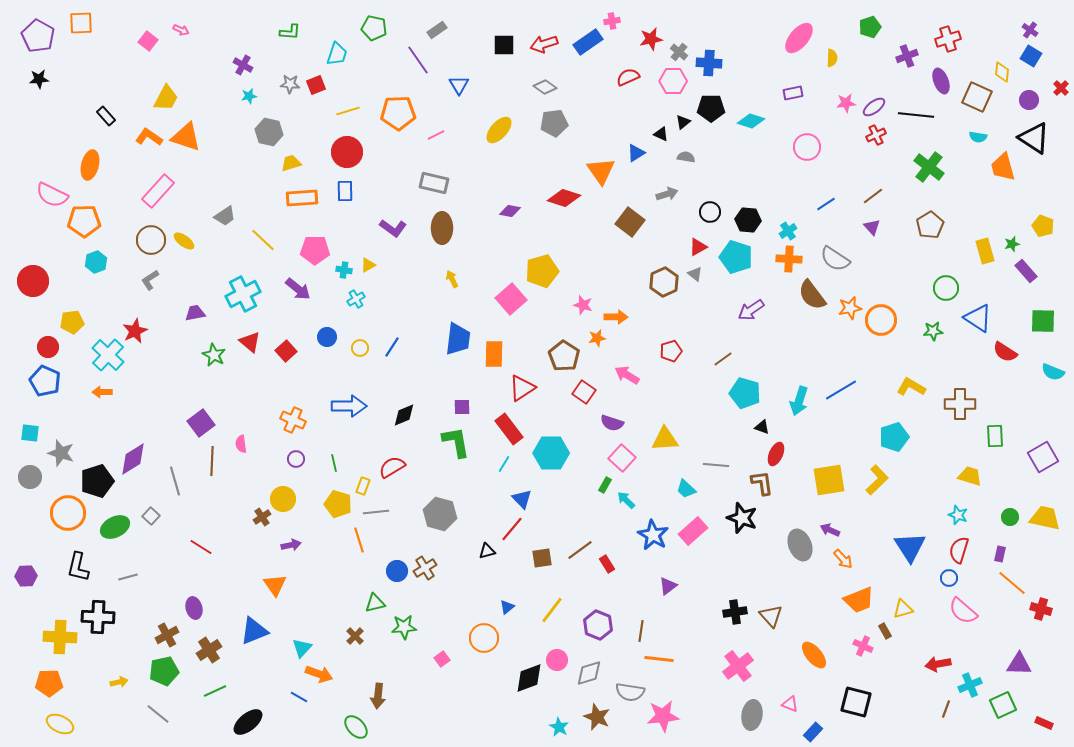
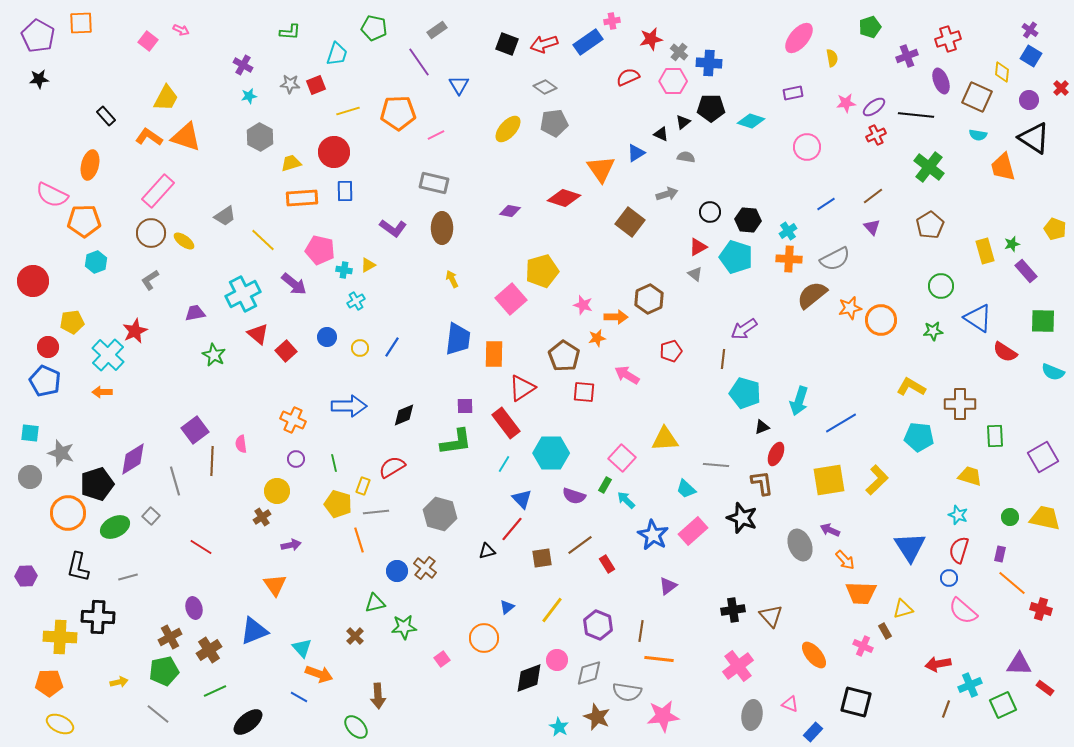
black square at (504, 45): moved 3 px right, 1 px up; rotated 20 degrees clockwise
yellow semicircle at (832, 58): rotated 12 degrees counterclockwise
purple line at (418, 60): moved 1 px right, 2 px down
yellow ellipse at (499, 130): moved 9 px right, 1 px up
gray hexagon at (269, 132): moved 9 px left, 5 px down; rotated 16 degrees clockwise
cyan semicircle at (978, 137): moved 2 px up
red circle at (347, 152): moved 13 px left
orange triangle at (601, 171): moved 2 px up
yellow pentagon at (1043, 226): moved 12 px right, 3 px down
brown circle at (151, 240): moved 7 px up
pink pentagon at (315, 250): moved 5 px right; rotated 12 degrees clockwise
gray semicircle at (835, 259): rotated 60 degrees counterclockwise
brown hexagon at (664, 282): moved 15 px left, 17 px down
green circle at (946, 288): moved 5 px left, 2 px up
purple arrow at (298, 289): moved 4 px left, 5 px up
brown semicircle at (812, 295): rotated 88 degrees clockwise
cyan cross at (356, 299): moved 2 px down
purple arrow at (751, 310): moved 7 px left, 19 px down
red triangle at (250, 342): moved 8 px right, 8 px up
brown line at (723, 359): rotated 48 degrees counterclockwise
blue line at (841, 390): moved 33 px down
red square at (584, 392): rotated 30 degrees counterclockwise
purple square at (462, 407): moved 3 px right, 1 px up
purple square at (201, 423): moved 6 px left, 7 px down
purple semicircle at (612, 423): moved 38 px left, 73 px down
black triangle at (762, 427): rotated 42 degrees counterclockwise
red rectangle at (509, 429): moved 3 px left, 6 px up
cyan pentagon at (894, 437): moved 25 px right; rotated 24 degrees clockwise
green L-shape at (456, 442): rotated 92 degrees clockwise
black pentagon at (97, 481): moved 3 px down
yellow circle at (283, 499): moved 6 px left, 8 px up
brown line at (580, 550): moved 5 px up
orange arrow at (843, 559): moved 2 px right, 1 px down
brown cross at (425, 568): rotated 20 degrees counterclockwise
orange trapezoid at (859, 600): moved 2 px right, 7 px up; rotated 24 degrees clockwise
black cross at (735, 612): moved 2 px left, 2 px up
brown cross at (167, 635): moved 3 px right, 2 px down
cyan triangle at (302, 648): rotated 25 degrees counterclockwise
gray semicircle at (630, 692): moved 3 px left
brown arrow at (378, 696): rotated 10 degrees counterclockwise
red rectangle at (1044, 723): moved 1 px right, 35 px up; rotated 12 degrees clockwise
